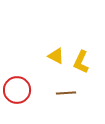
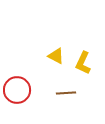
yellow L-shape: moved 2 px right, 1 px down
